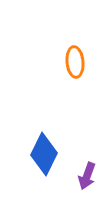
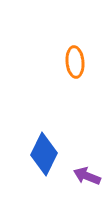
purple arrow: rotated 92 degrees clockwise
